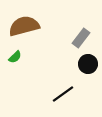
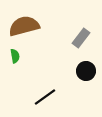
green semicircle: moved 1 px up; rotated 56 degrees counterclockwise
black circle: moved 2 px left, 7 px down
black line: moved 18 px left, 3 px down
